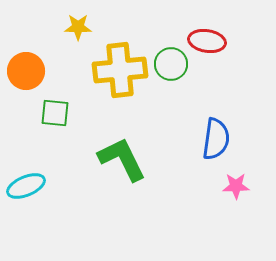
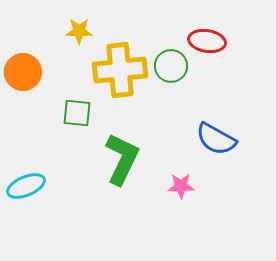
yellow star: moved 1 px right, 4 px down
green circle: moved 2 px down
orange circle: moved 3 px left, 1 px down
green square: moved 22 px right
blue semicircle: rotated 111 degrees clockwise
green L-shape: rotated 52 degrees clockwise
pink star: moved 55 px left
